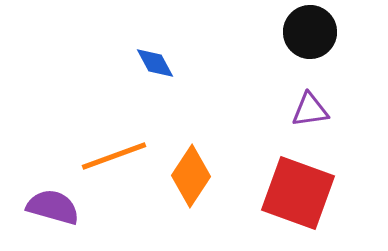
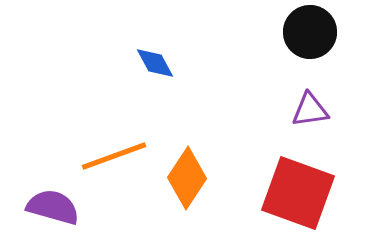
orange diamond: moved 4 px left, 2 px down
